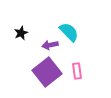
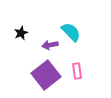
cyan semicircle: moved 2 px right
purple square: moved 1 px left, 3 px down
